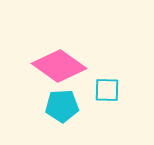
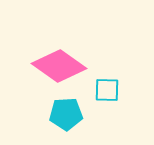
cyan pentagon: moved 4 px right, 8 px down
